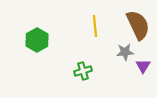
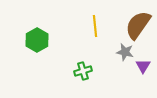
brown semicircle: rotated 120 degrees counterclockwise
gray star: rotated 18 degrees clockwise
